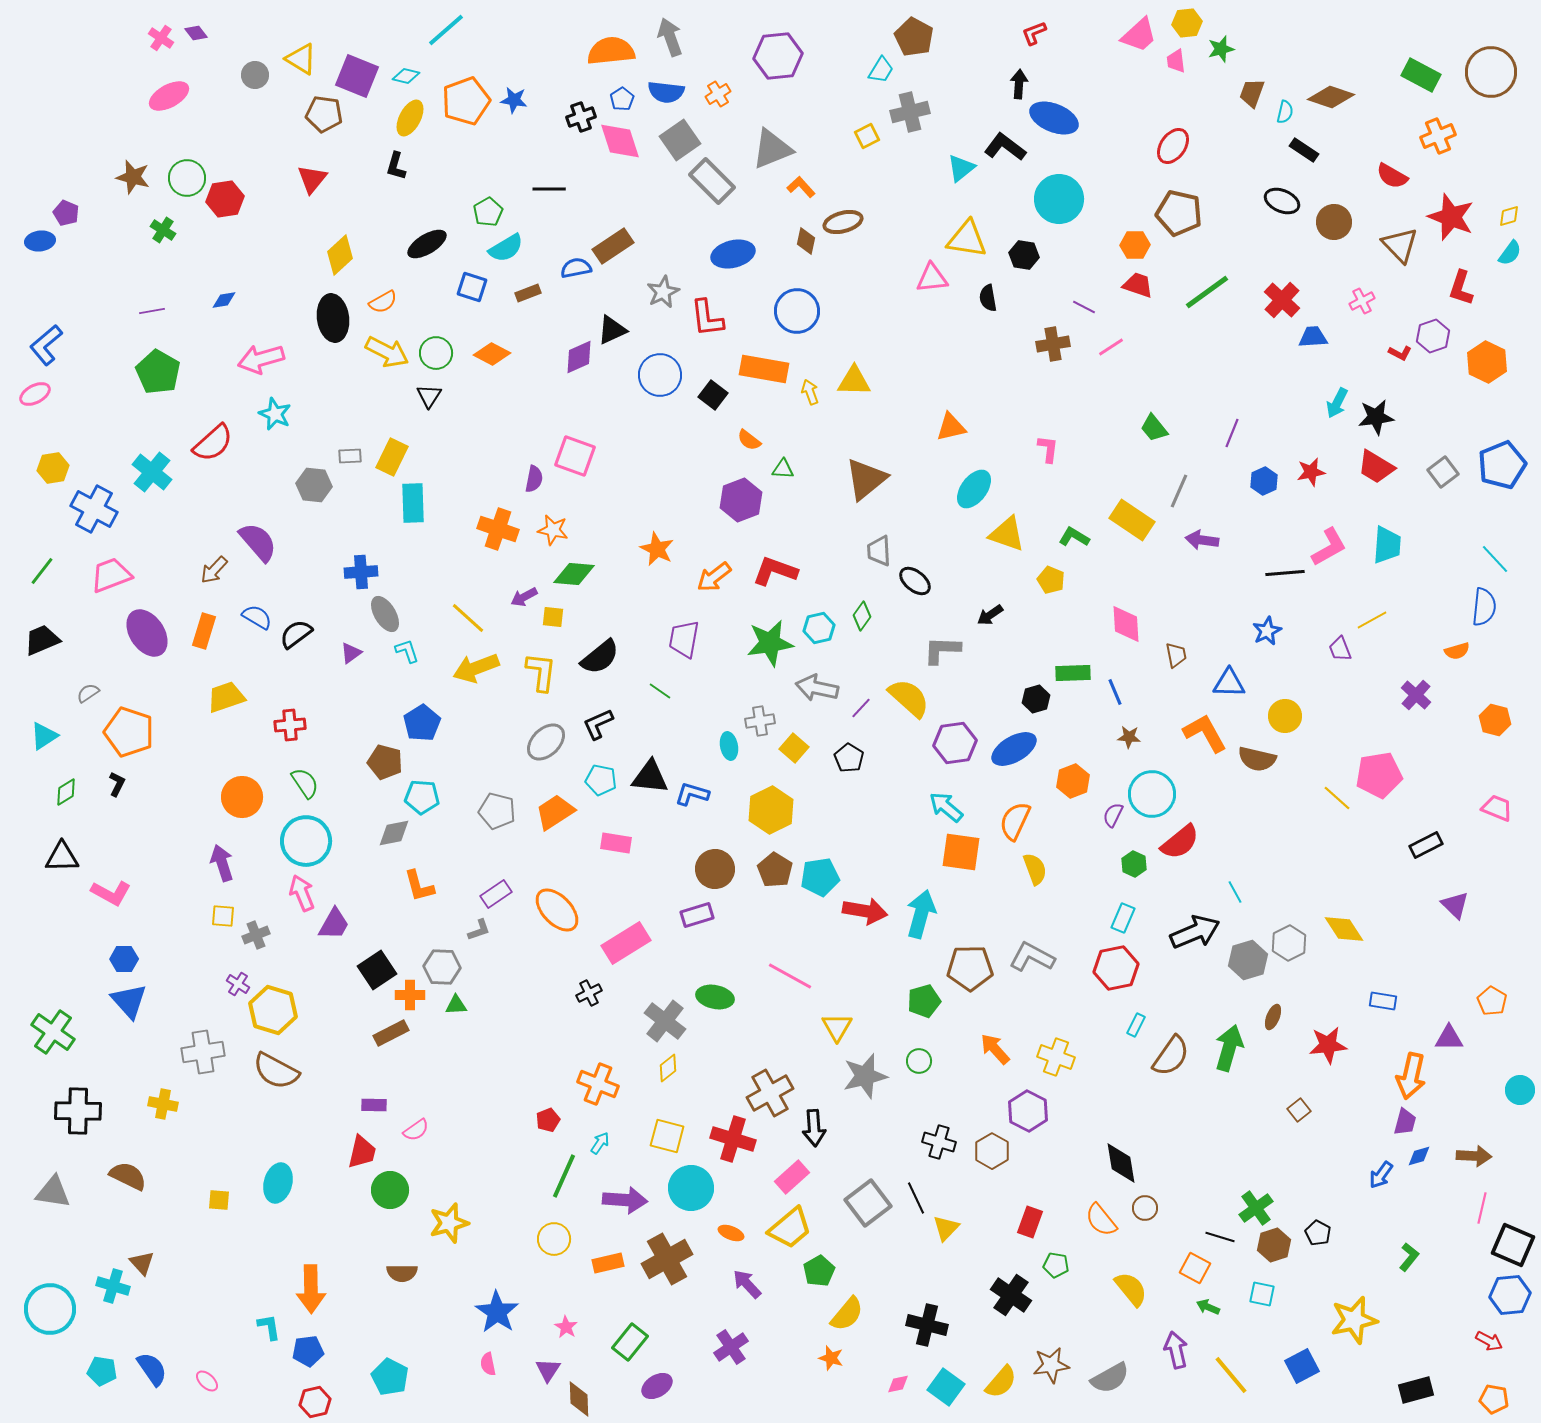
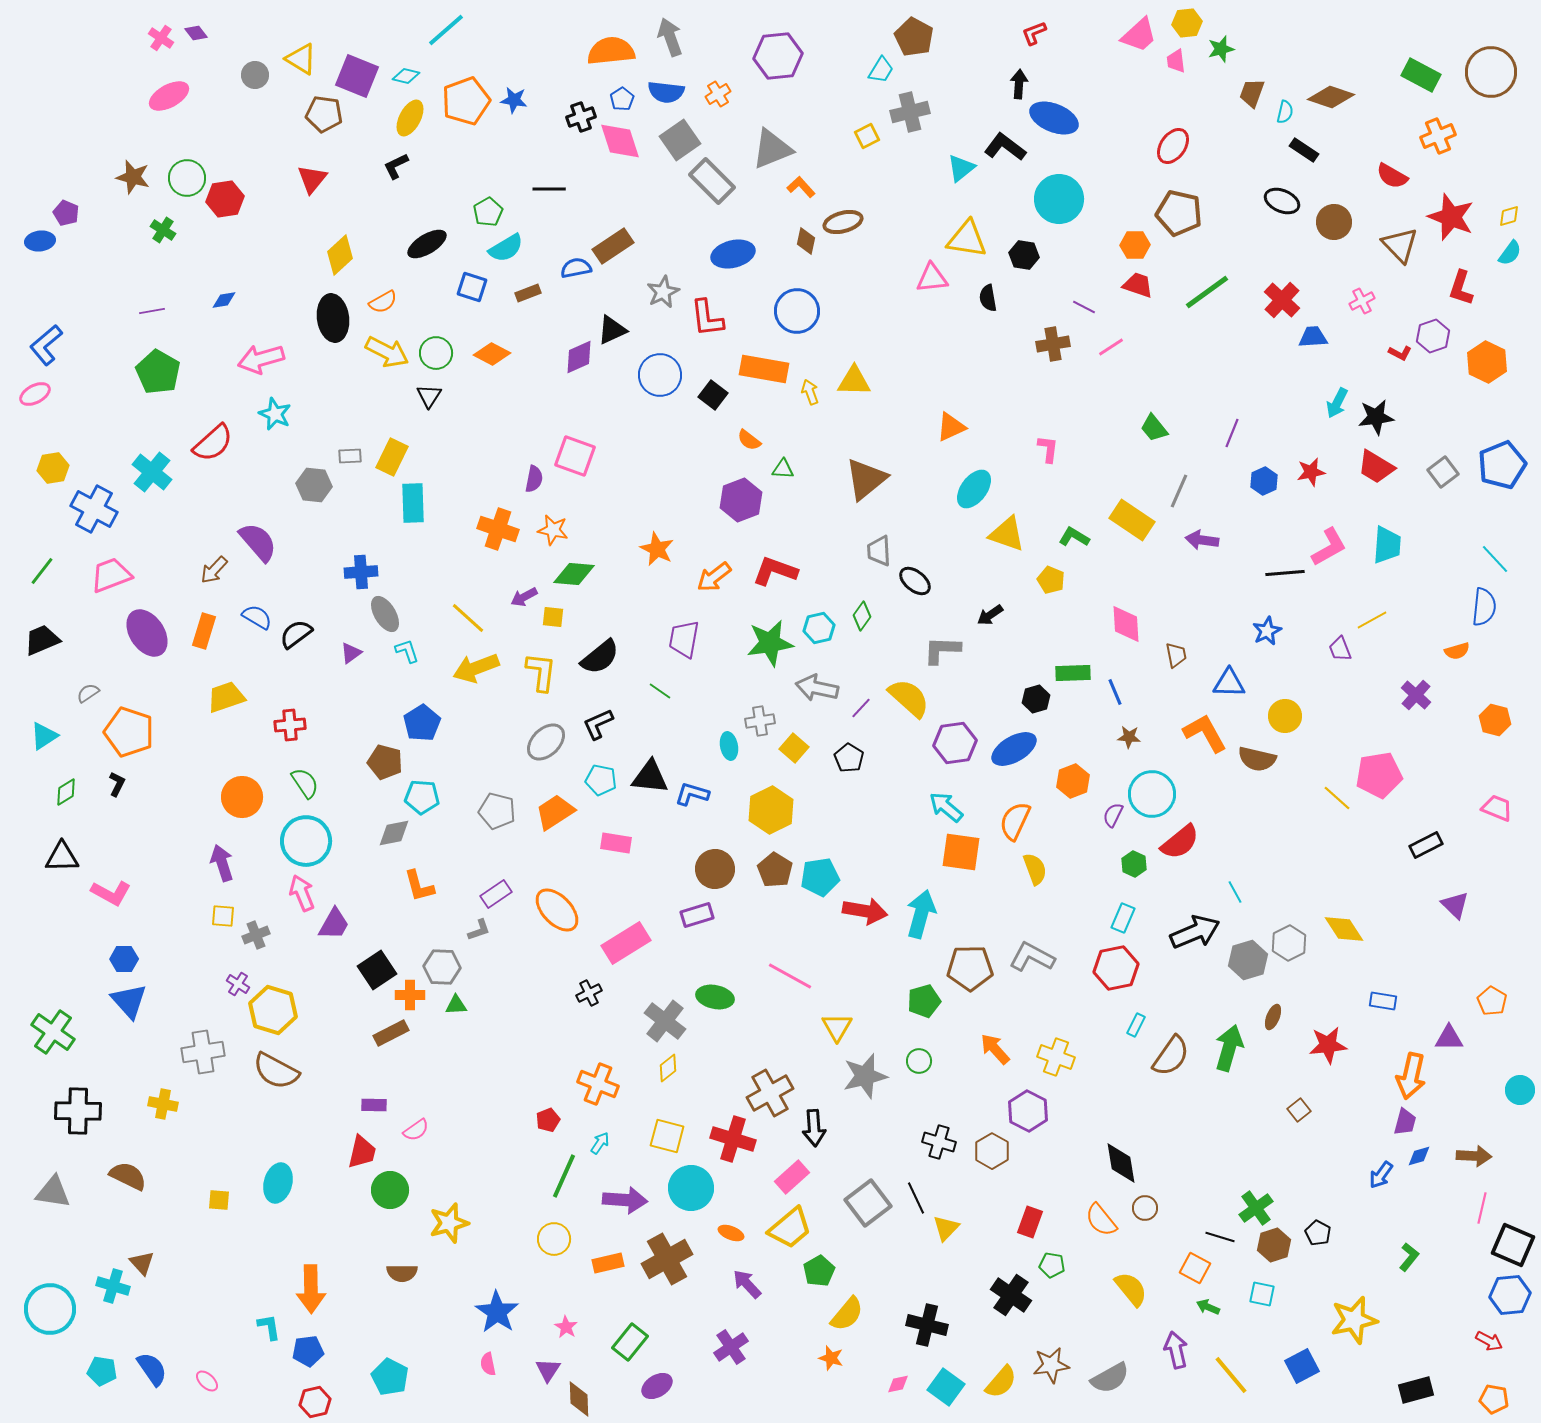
black L-shape at (396, 166): rotated 48 degrees clockwise
orange triangle at (951, 427): rotated 12 degrees counterclockwise
green pentagon at (1056, 1265): moved 4 px left
